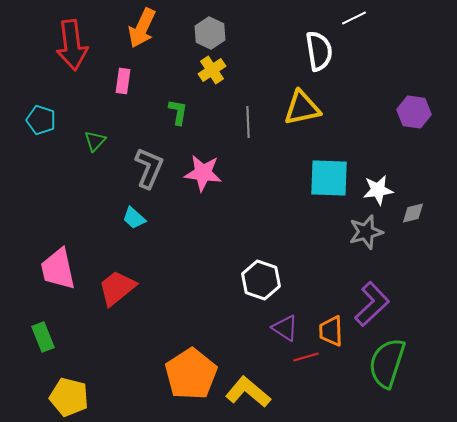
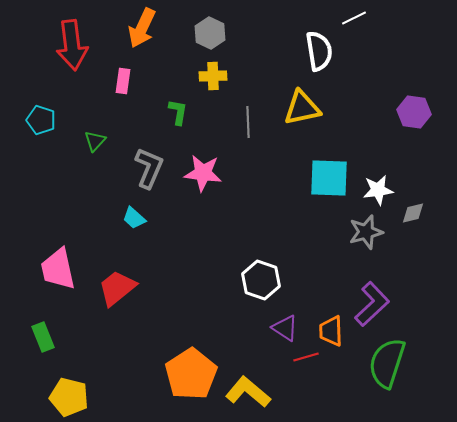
yellow cross: moved 1 px right, 6 px down; rotated 32 degrees clockwise
